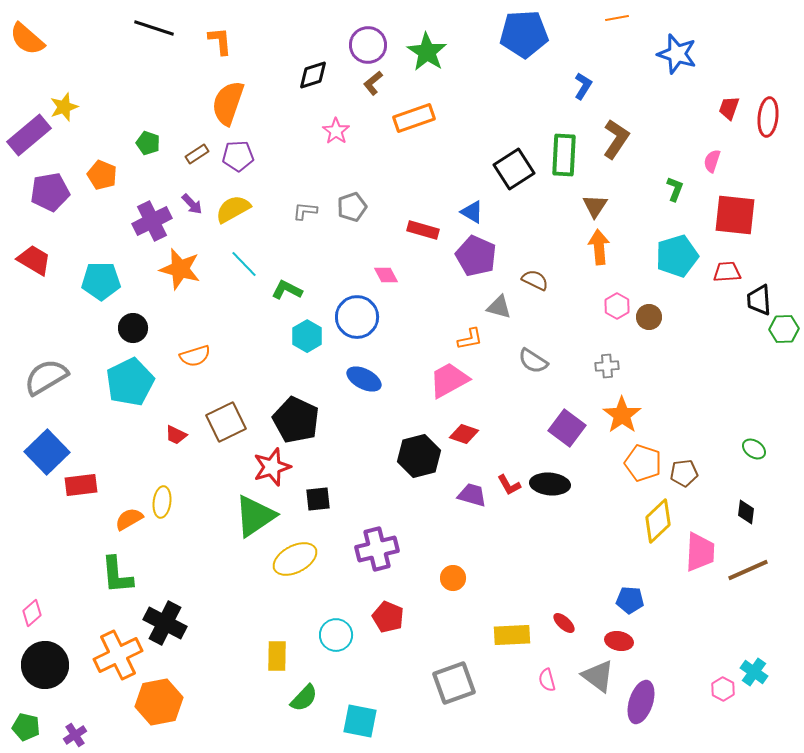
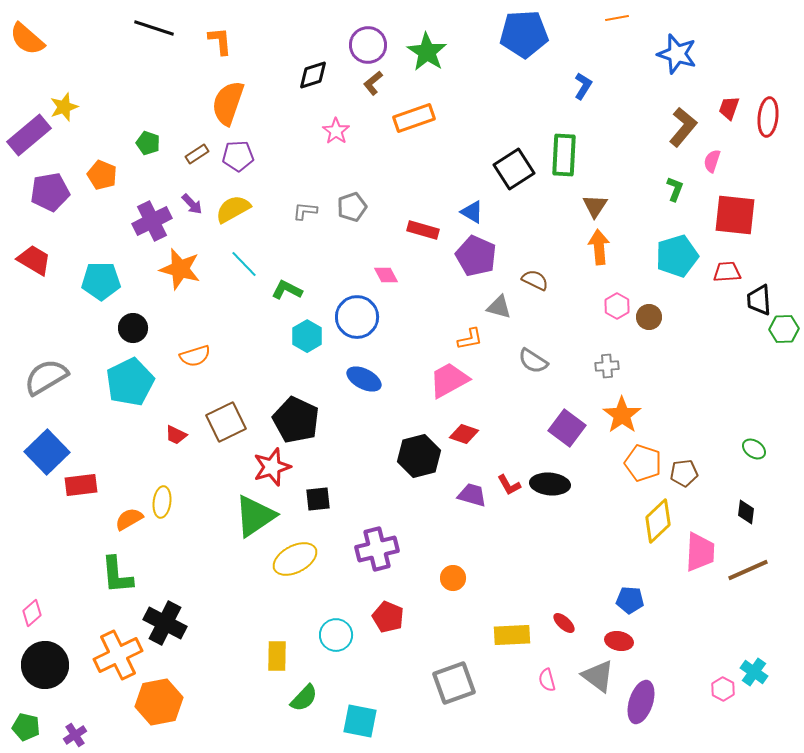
brown L-shape at (616, 139): moved 67 px right, 12 px up; rotated 6 degrees clockwise
